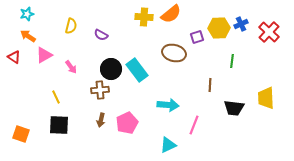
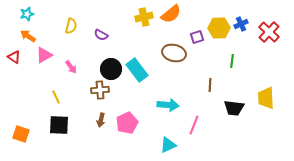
yellow cross: rotated 18 degrees counterclockwise
